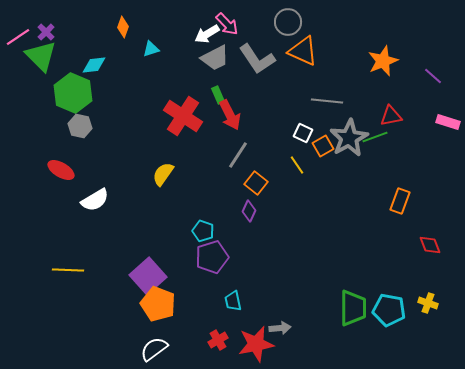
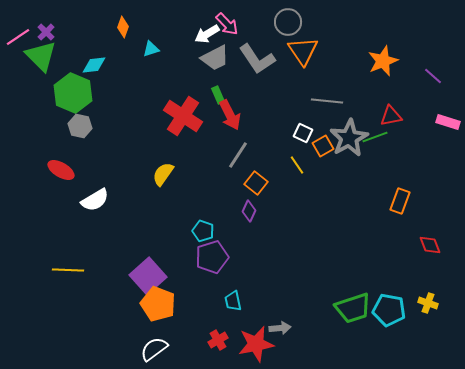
orange triangle at (303, 51): rotated 32 degrees clockwise
green trapezoid at (353, 308): rotated 72 degrees clockwise
